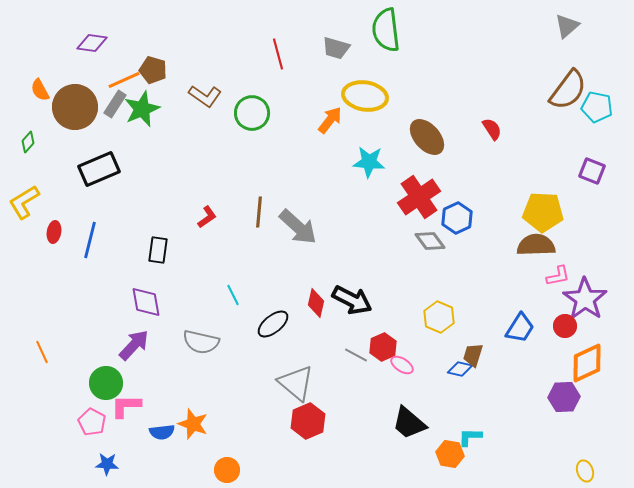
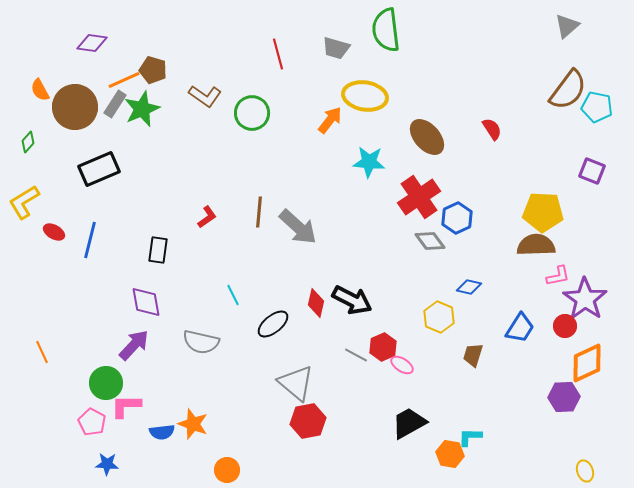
red ellipse at (54, 232): rotated 70 degrees counterclockwise
blue diamond at (460, 369): moved 9 px right, 82 px up
red hexagon at (308, 421): rotated 12 degrees clockwise
black trapezoid at (409, 423): rotated 111 degrees clockwise
